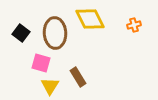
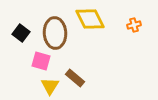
pink square: moved 2 px up
brown rectangle: moved 3 px left, 1 px down; rotated 18 degrees counterclockwise
